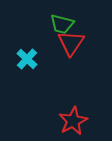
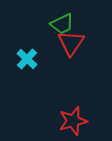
green trapezoid: rotated 40 degrees counterclockwise
red star: rotated 12 degrees clockwise
